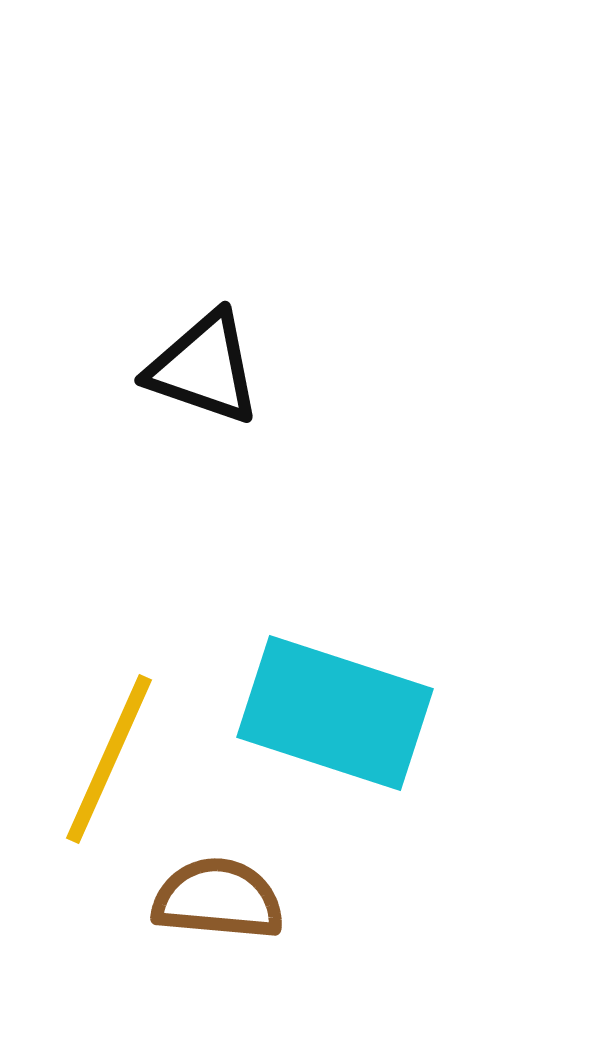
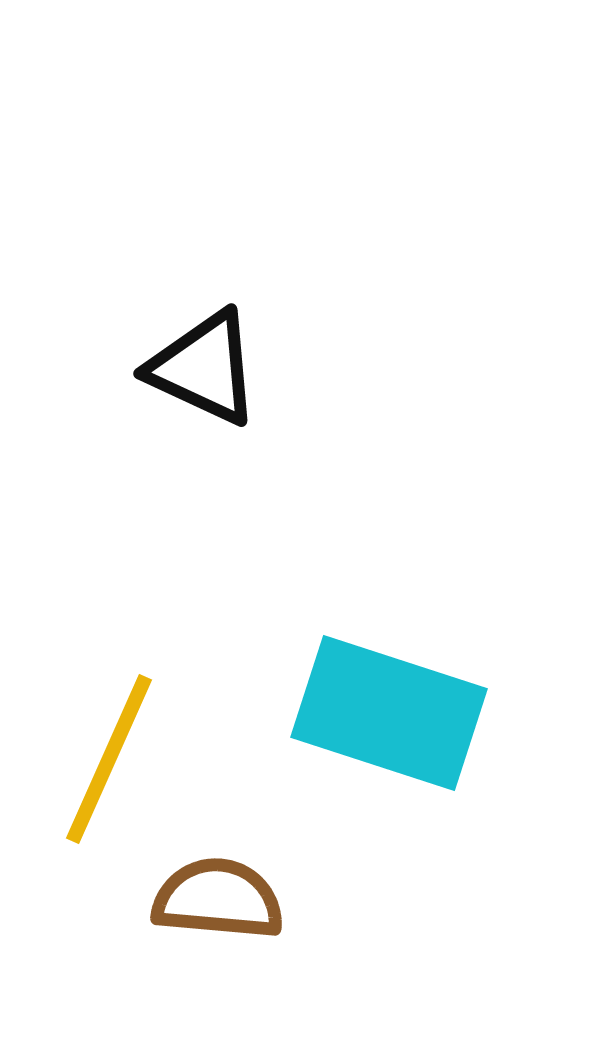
black triangle: rotated 6 degrees clockwise
cyan rectangle: moved 54 px right
